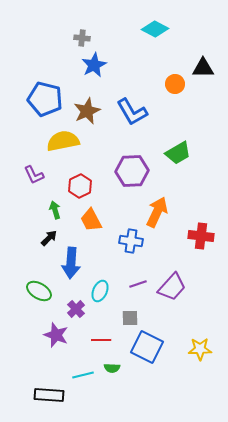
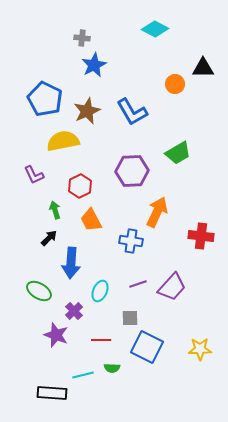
blue pentagon: rotated 12 degrees clockwise
purple cross: moved 2 px left, 2 px down
black rectangle: moved 3 px right, 2 px up
